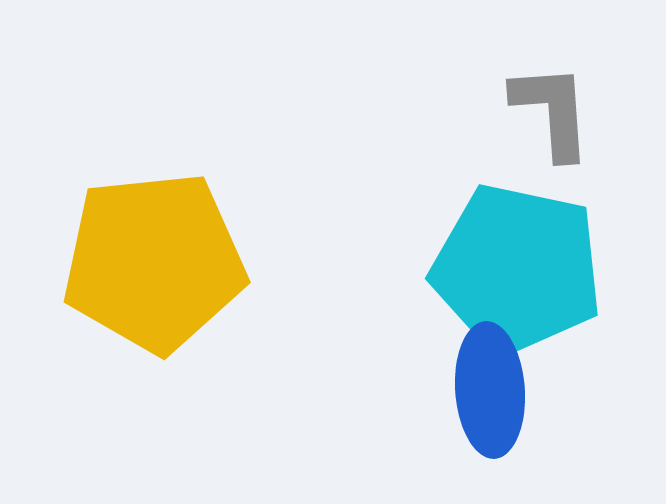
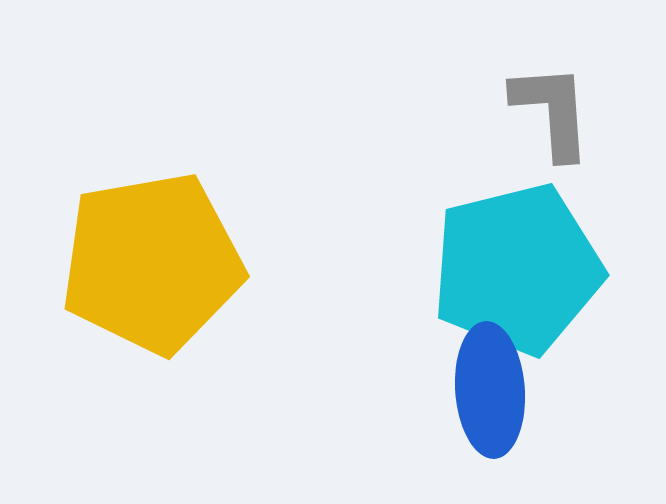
yellow pentagon: moved 2 px left, 1 px down; rotated 4 degrees counterclockwise
cyan pentagon: rotated 26 degrees counterclockwise
